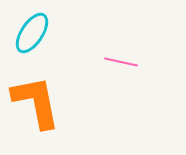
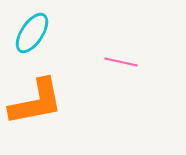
orange L-shape: rotated 90 degrees clockwise
